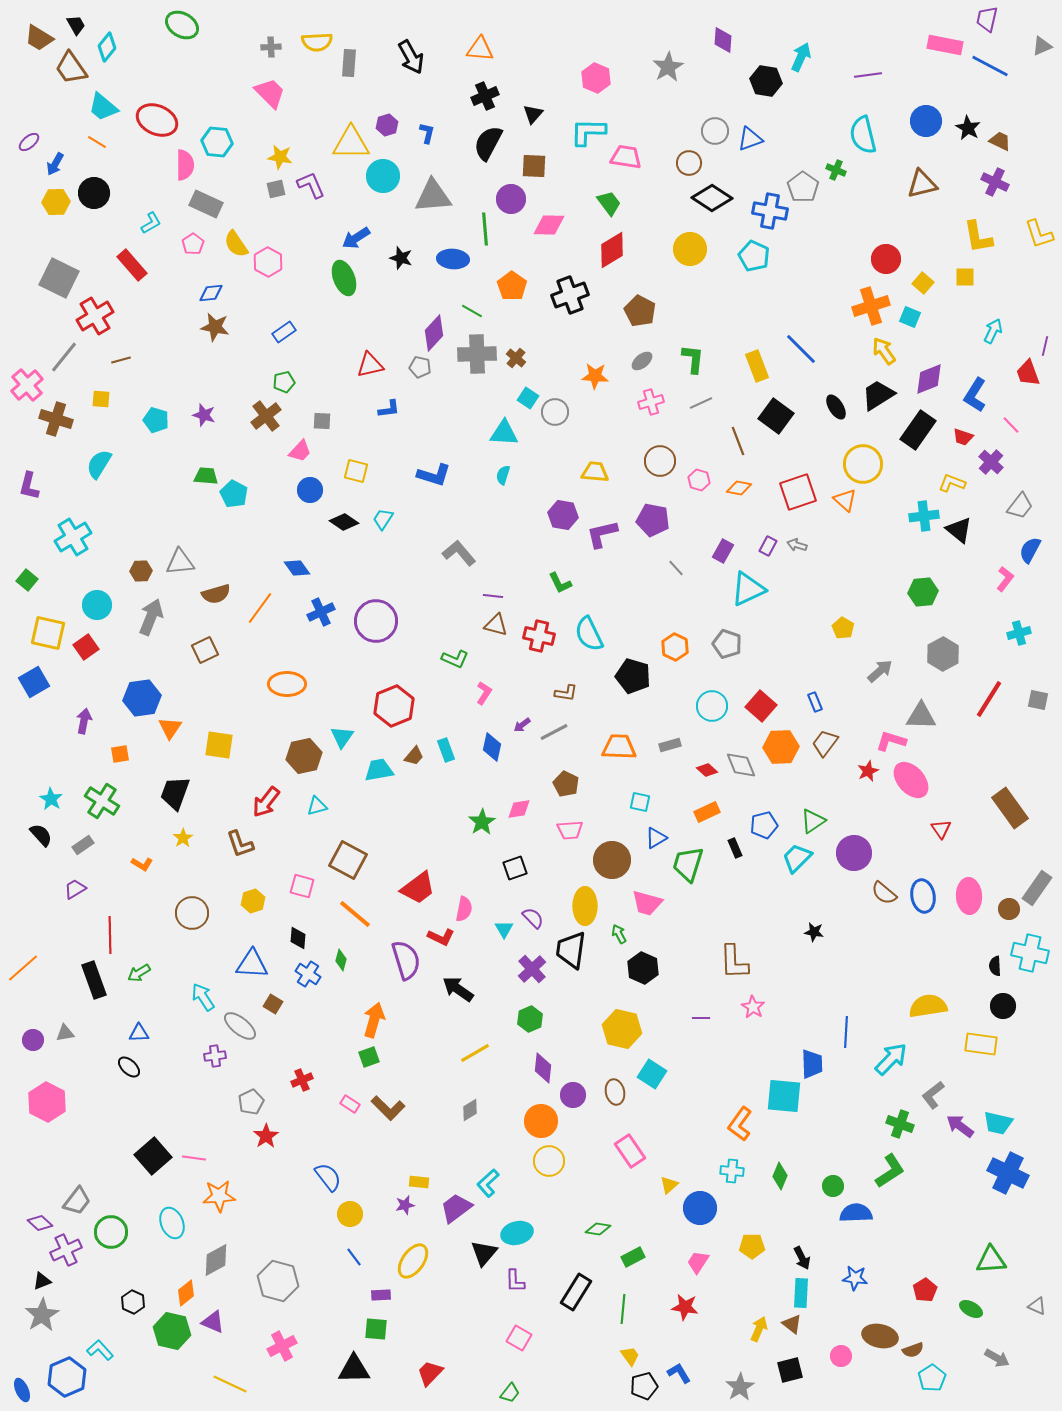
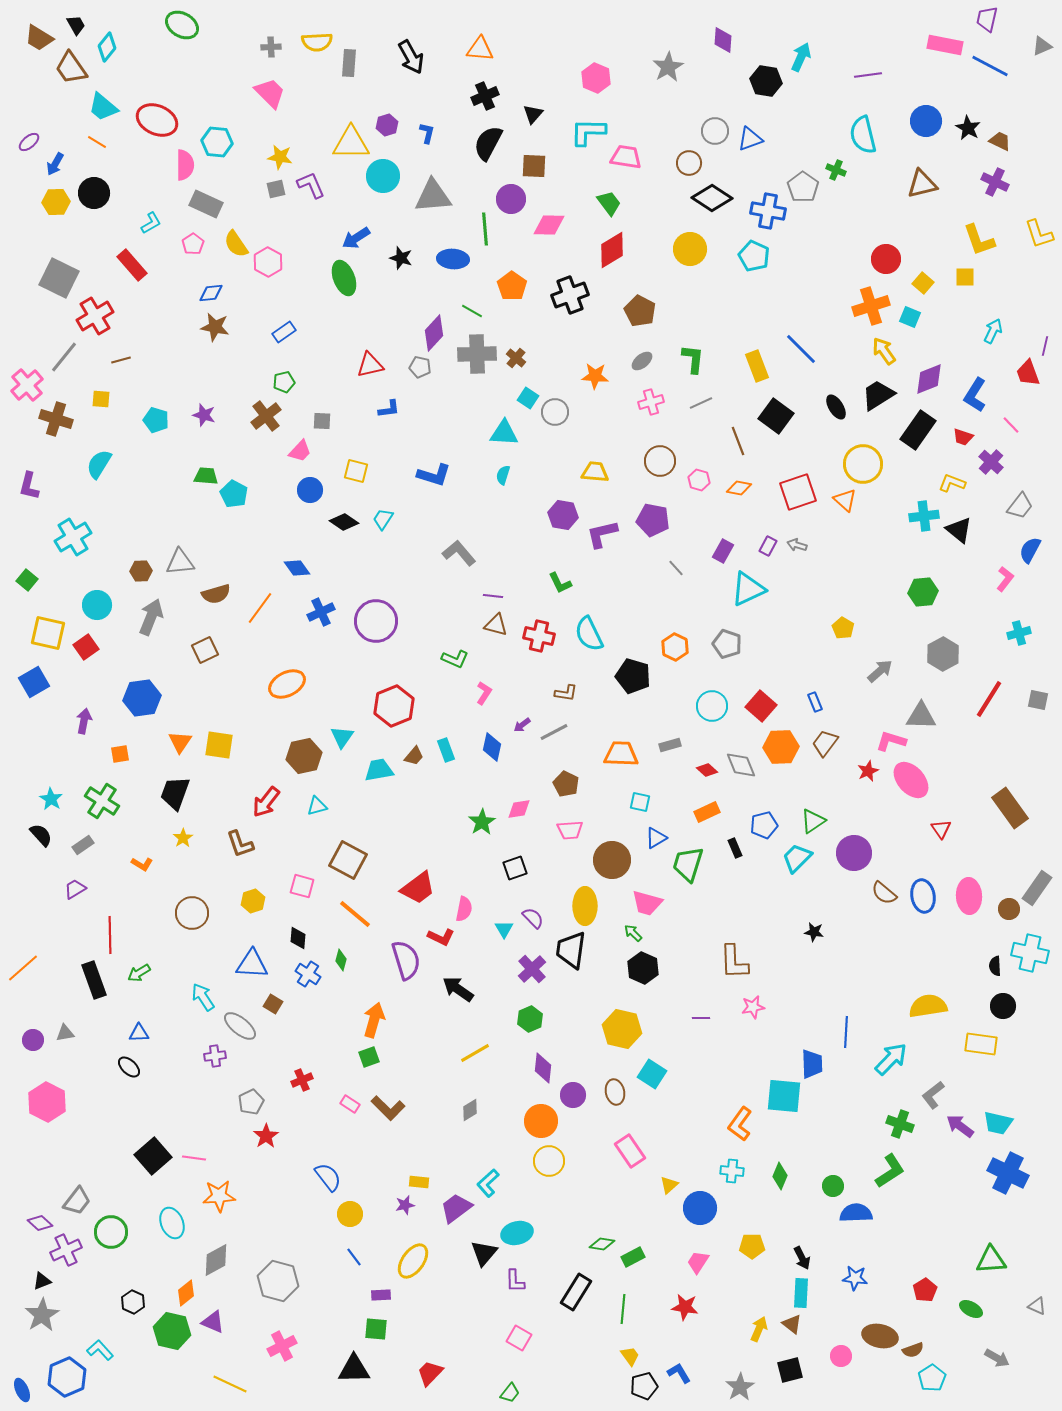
blue cross at (770, 211): moved 2 px left
yellow L-shape at (978, 237): moved 1 px right, 3 px down; rotated 9 degrees counterclockwise
orange ellipse at (287, 684): rotated 27 degrees counterclockwise
orange triangle at (170, 728): moved 10 px right, 14 px down
orange trapezoid at (619, 747): moved 2 px right, 7 px down
green arrow at (619, 934): moved 14 px right, 1 px up; rotated 18 degrees counterclockwise
pink star at (753, 1007): rotated 30 degrees clockwise
green diamond at (598, 1229): moved 4 px right, 15 px down
